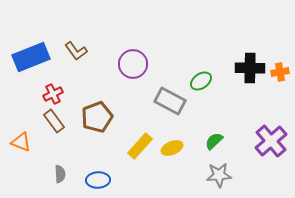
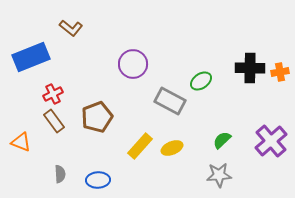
brown L-shape: moved 5 px left, 23 px up; rotated 15 degrees counterclockwise
green semicircle: moved 8 px right, 1 px up
